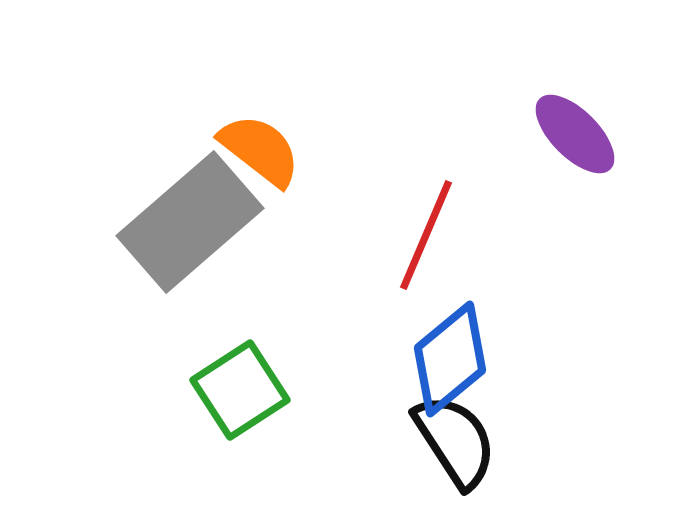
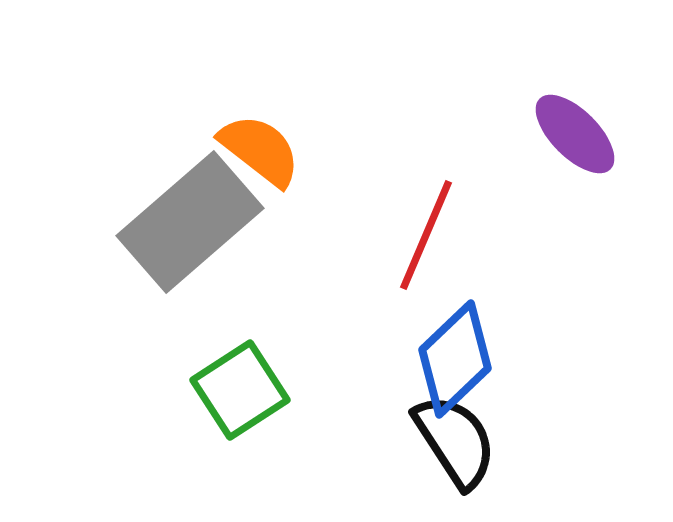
blue diamond: moved 5 px right; rotated 4 degrees counterclockwise
